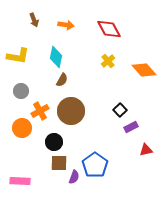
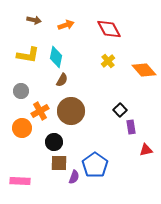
brown arrow: rotated 56 degrees counterclockwise
orange arrow: rotated 28 degrees counterclockwise
yellow L-shape: moved 10 px right, 1 px up
purple rectangle: rotated 72 degrees counterclockwise
